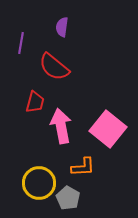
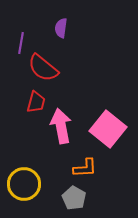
purple semicircle: moved 1 px left, 1 px down
red semicircle: moved 11 px left, 1 px down
red trapezoid: moved 1 px right
orange L-shape: moved 2 px right, 1 px down
yellow circle: moved 15 px left, 1 px down
gray pentagon: moved 6 px right
